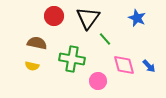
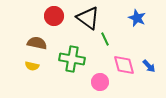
black triangle: rotated 30 degrees counterclockwise
green line: rotated 16 degrees clockwise
pink circle: moved 2 px right, 1 px down
